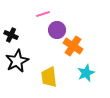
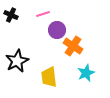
black cross: moved 20 px up
